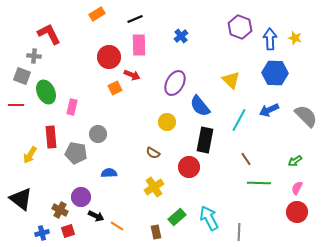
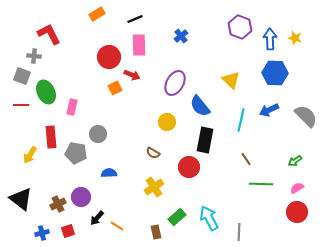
red line at (16, 105): moved 5 px right
cyan line at (239, 120): moved 2 px right; rotated 15 degrees counterclockwise
green line at (259, 183): moved 2 px right, 1 px down
pink semicircle at (297, 188): rotated 32 degrees clockwise
brown cross at (60, 210): moved 2 px left, 6 px up; rotated 35 degrees clockwise
black arrow at (96, 216): moved 1 px right, 2 px down; rotated 105 degrees clockwise
